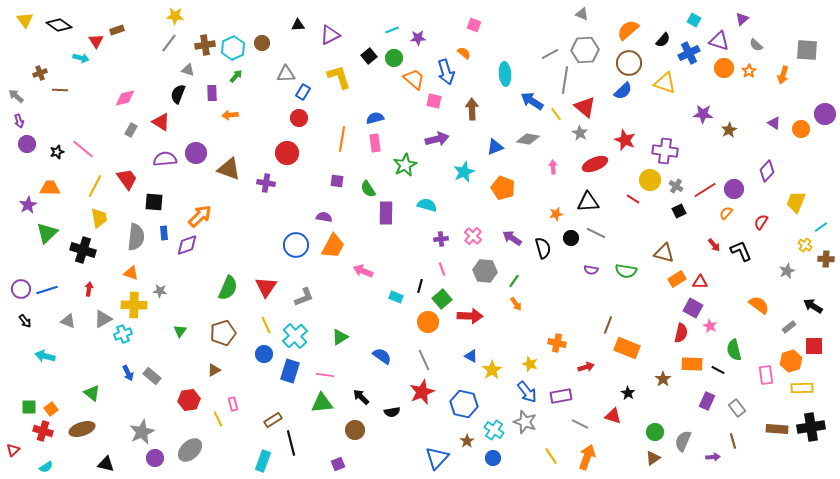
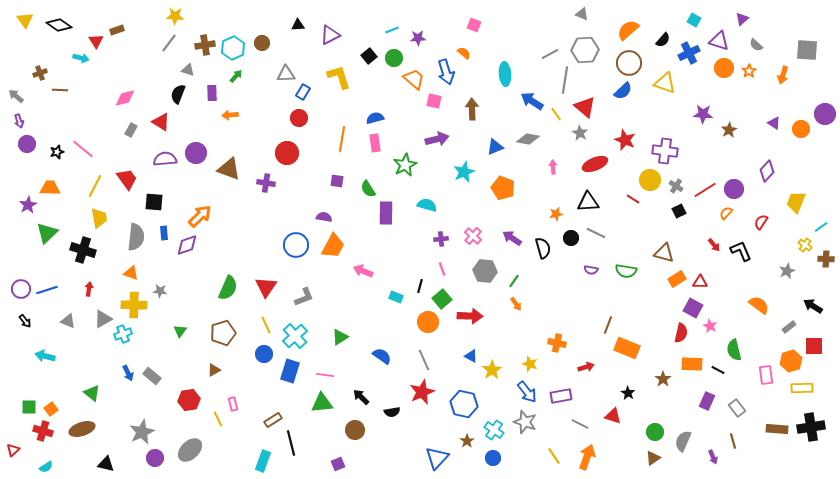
yellow line at (551, 456): moved 3 px right
purple arrow at (713, 457): rotated 72 degrees clockwise
